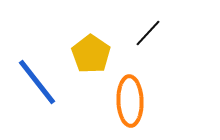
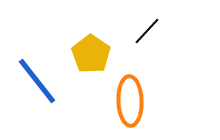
black line: moved 1 px left, 2 px up
blue line: moved 1 px up
